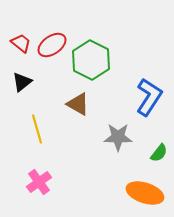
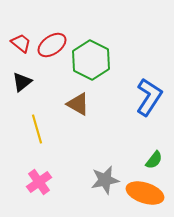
gray star: moved 13 px left, 43 px down; rotated 12 degrees counterclockwise
green semicircle: moved 5 px left, 7 px down
